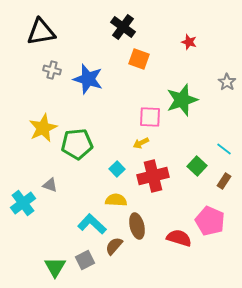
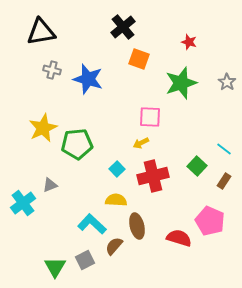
black cross: rotated 15 degrees clockwise
green star: moved 1 px left, 17 px up
gray triangle: rotated 42 degrees counterclockwise
